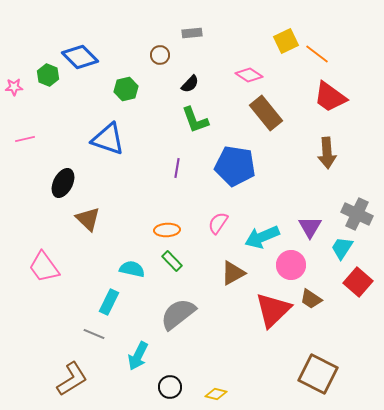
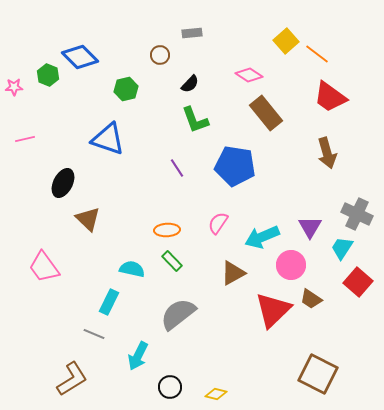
yellow square at (286, 41): rotated 15 degrees counterclockwise
brown arrow at (327, 153): rotated 12 degrees counterclockwise
purple line at (177, 168): rotated 42 degrees counterclockwise
